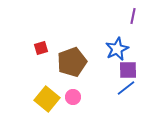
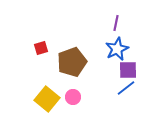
purple line: moved 17 px left, 7 px down
